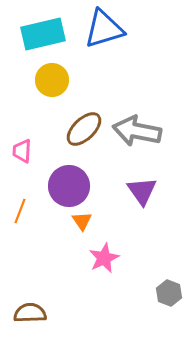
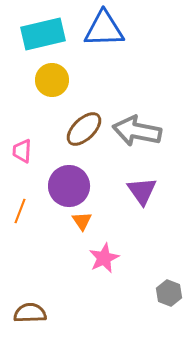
blue triangle: rotated 15 degrees clockwise
